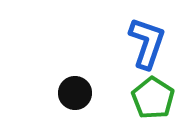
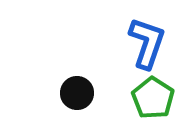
black circle: moved 2 px right
